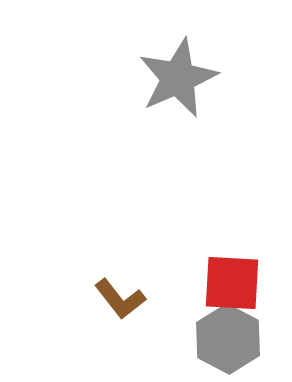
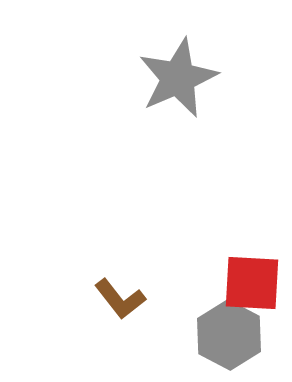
red square: moved 20 px right
gray hexagon: moved 1 px right, 4 px up
